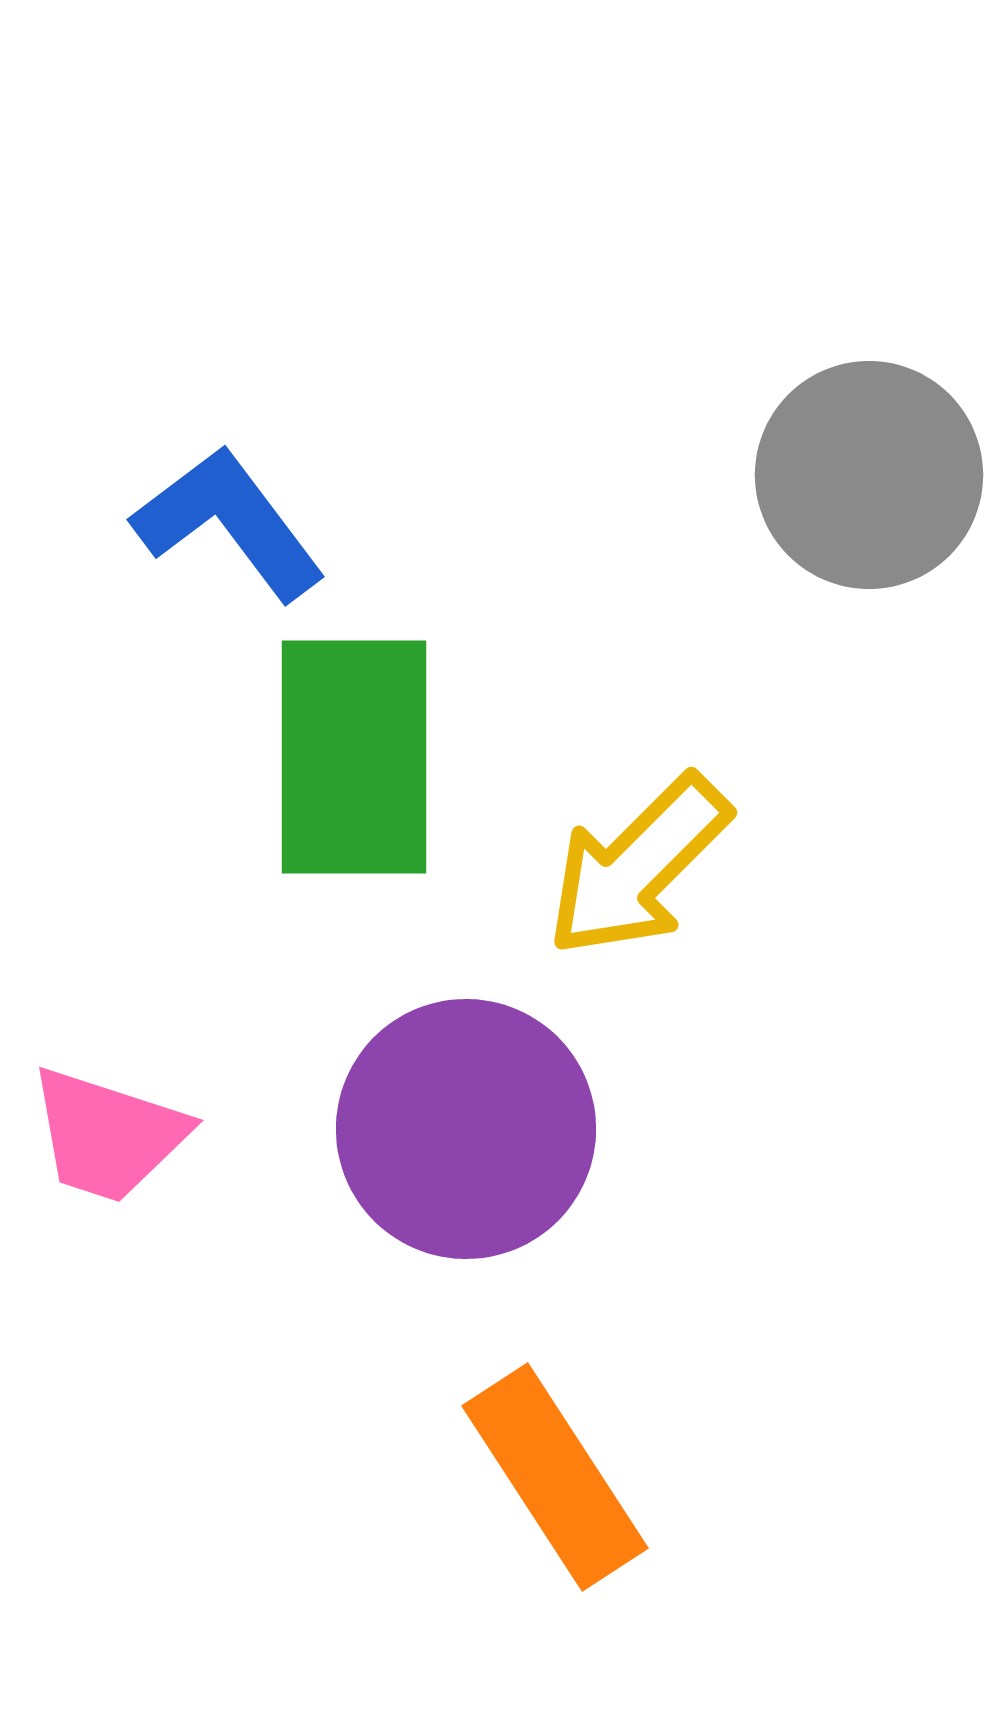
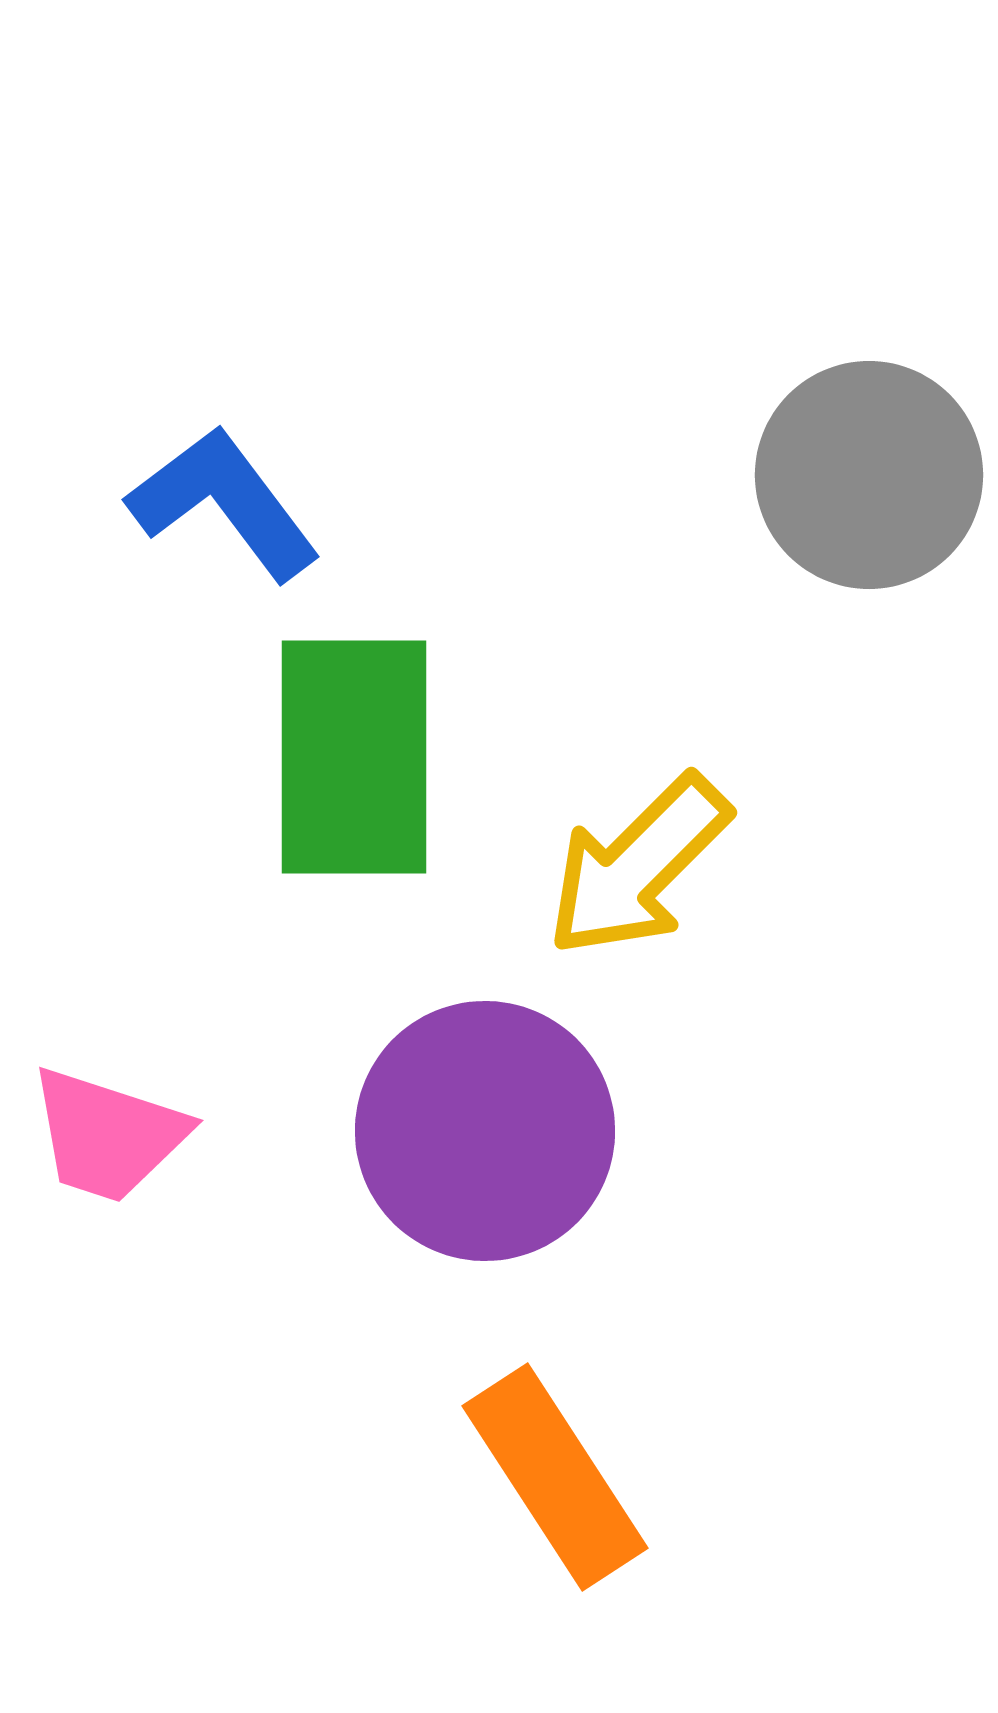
blue L-shape: moved 5 px left, 20 px up
purple circle: moved 19 px right, 2 px down
